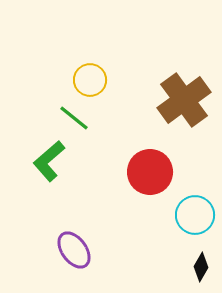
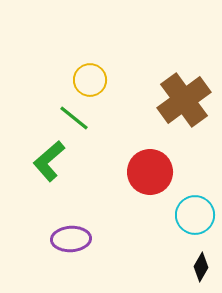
purple ellipse: moved 3 px left, 11 px up; rotated 57 degrees counterclockwise
